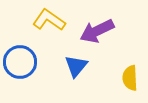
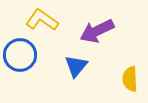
yellow L-shape: moved 7 px left
blue circle: moved 7 px up
yellow semicircle: moved 1 px down
